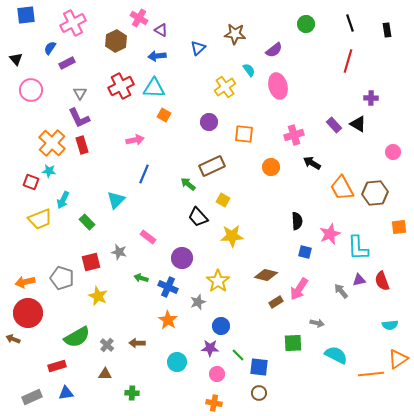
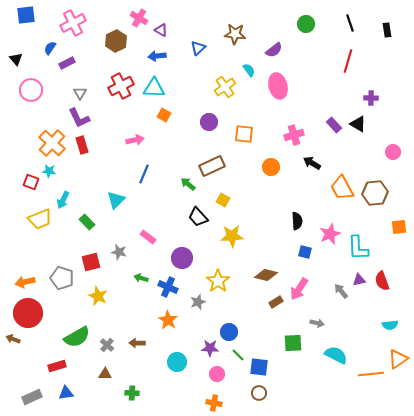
blue circle at (221, 326): moved 8 px right, 6 px down
